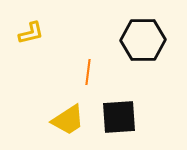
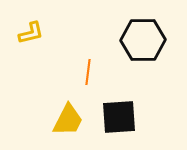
yellow trapezoid: rotated 30 degrees counterclockwise
